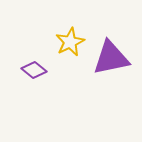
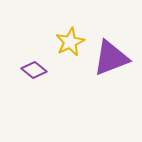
purple triangle: rotated 9 degrees counterclockwise
